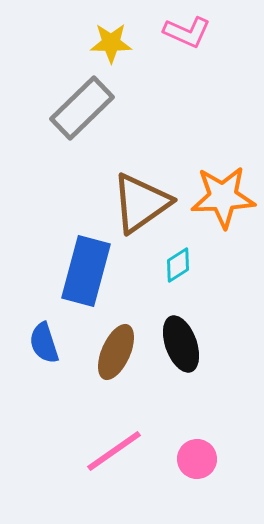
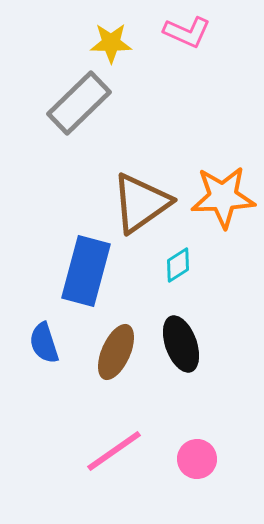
gray rectangle: moved 3 px left, 5 px up
